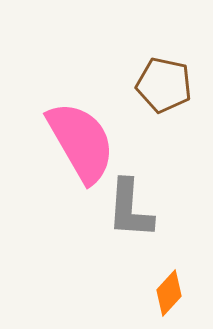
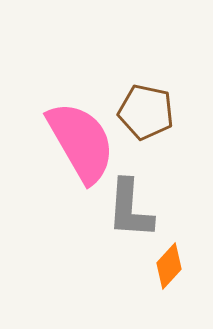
brown pentagon: moved 18 px left, 27 px down
orange diamond: moved 27 px up
